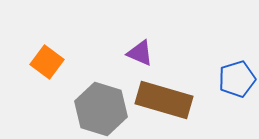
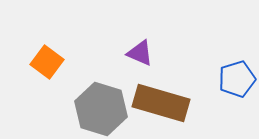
brown rectangle: moved 3 px left, 3 px down
